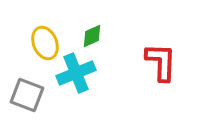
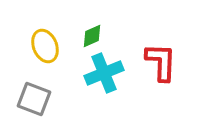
yellow ellipse: moved 3 px down
cyan cross: moved 28 px right
gray square: moved 7 px right, 4 px down
